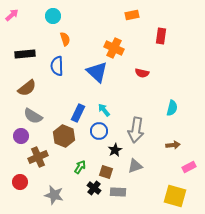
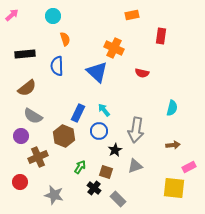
gray rectangle: moved 7 px down; rotated 42 degrees clockwise
yellow square: moved 1 px left, 8 px up; rotated 10 degrees counterclockwise
